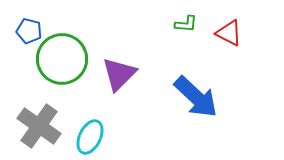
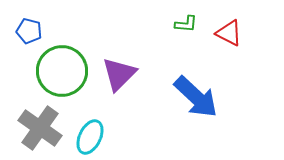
green circle: moved 12 px down
gray cross: moved 1 px right, 2 px down
